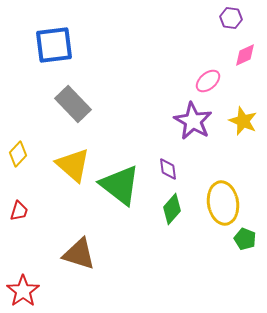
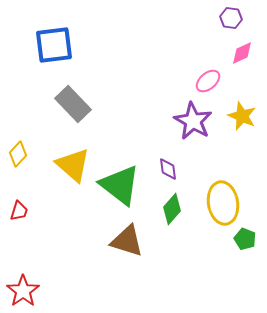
pink diamond: moved 3 px left, 2 px up
yellow star: moved 1 px left, 5 px up
brown triangle: moved 48 px right, 13 px up
